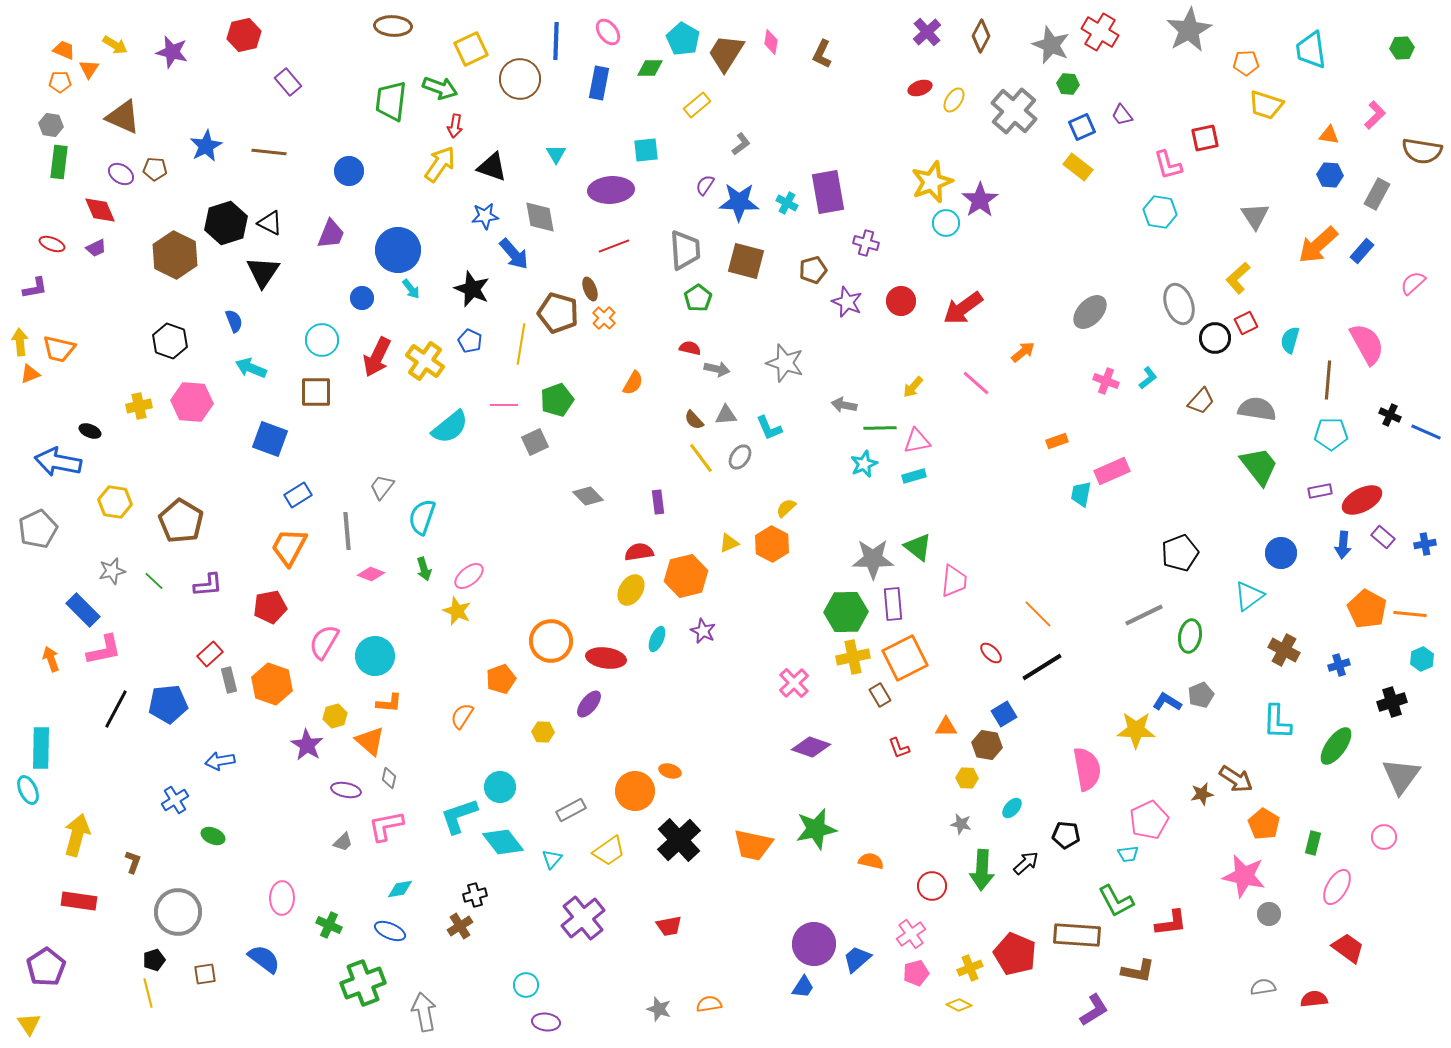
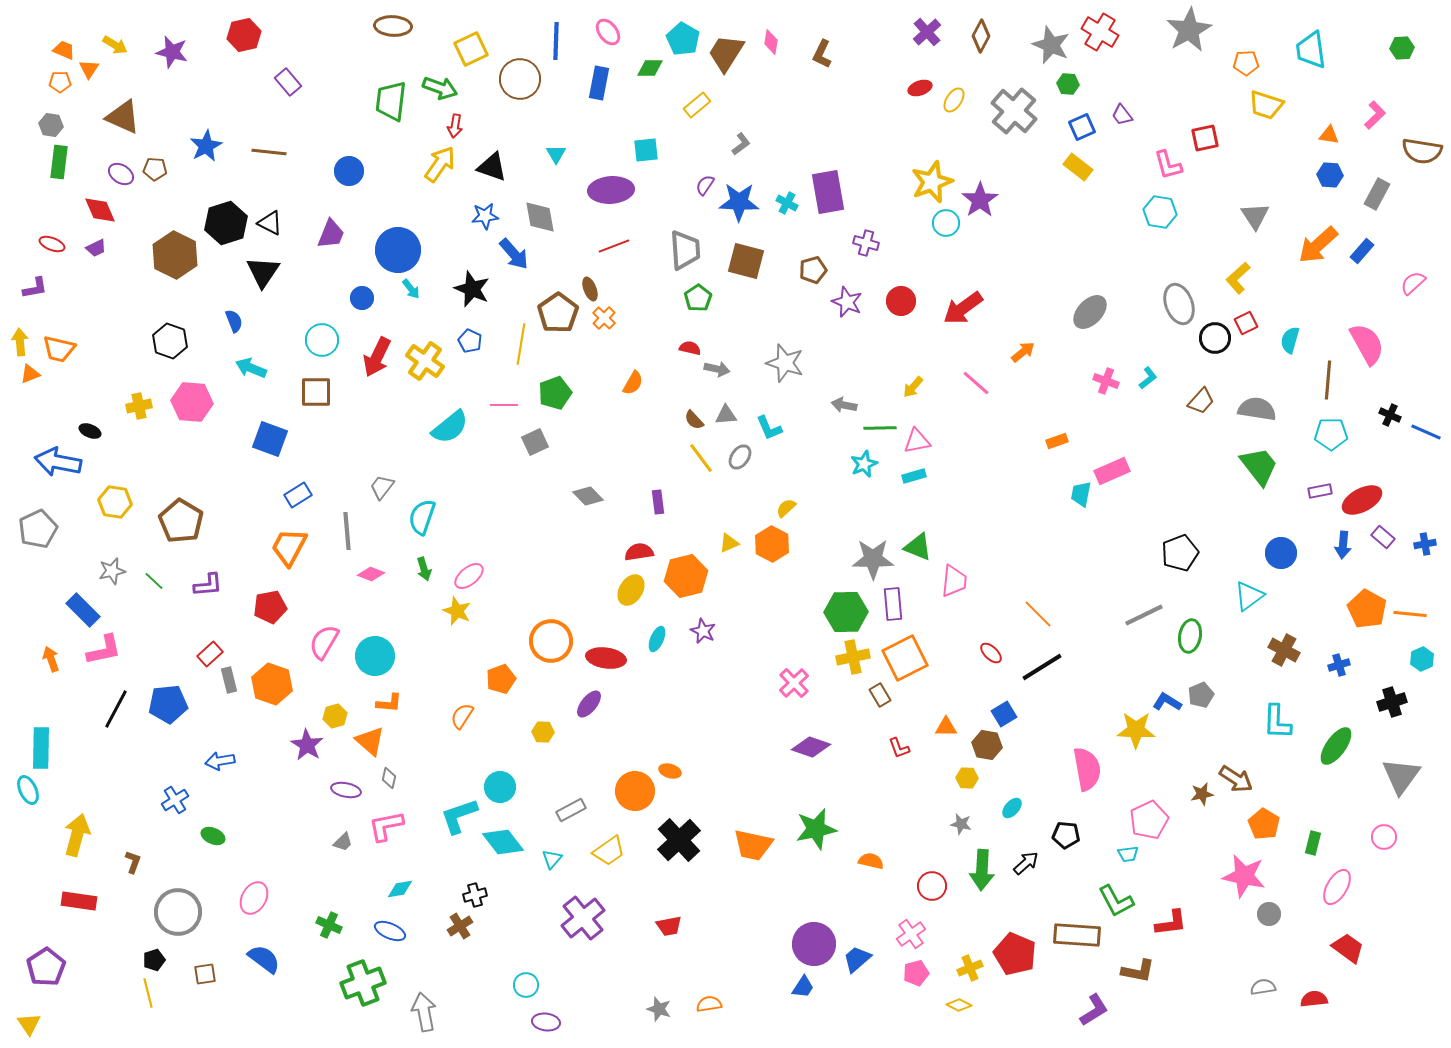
brown pentagon at (558, 313): rotated 21 degrees clockwise
green pentagon at (557, 400): moved 2 px left, 7 px up
green triangle at (918, 547): rotated 16 degrees counterclockwise
pink ellipse at (282, 898): moved 28 px left; rotated 28 degrees clockwise
